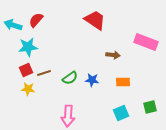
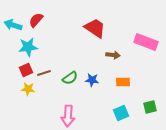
red trapezoid: moved 8 px down
